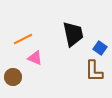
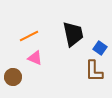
orange line: moved 6 px right, 3 px up
